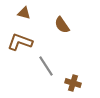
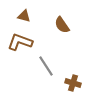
brown triangle: moved 3 px down
